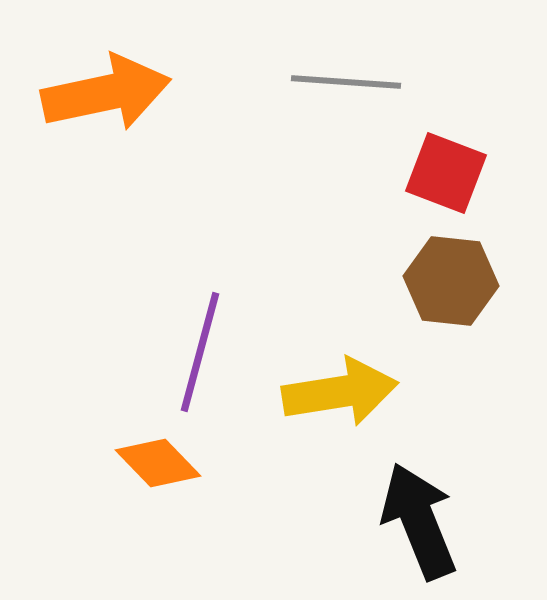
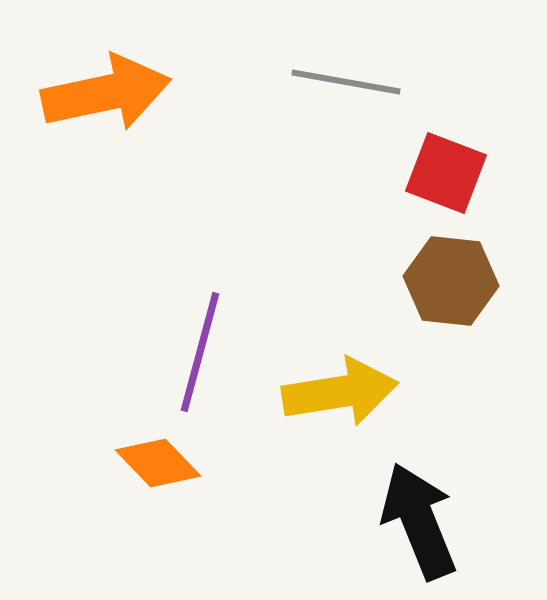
gray line: rotated 6 degrees clockwise
